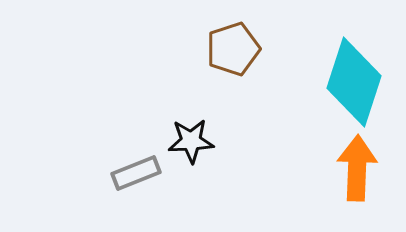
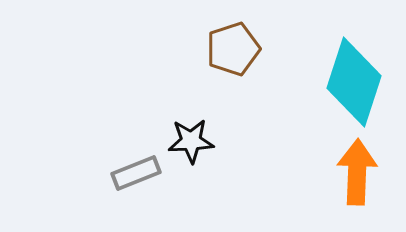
orange arrow: moved 4 px down
